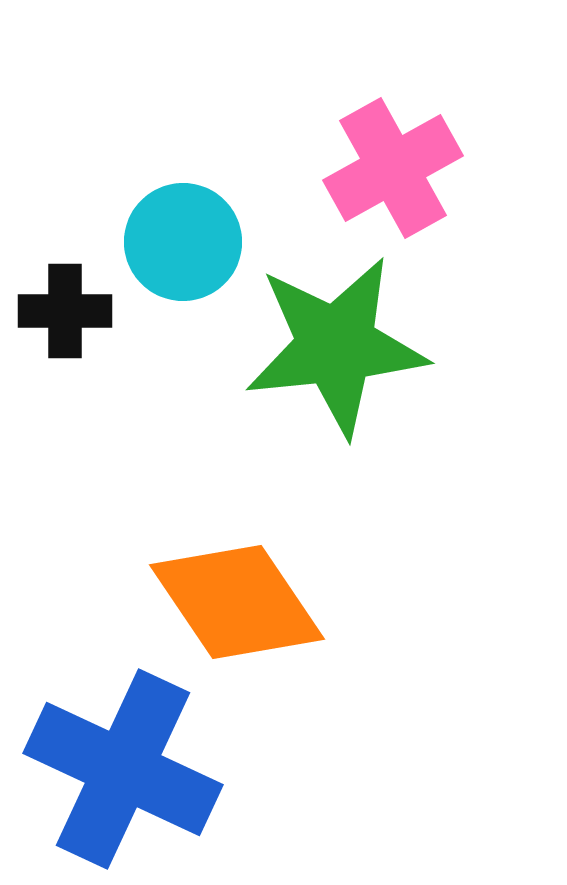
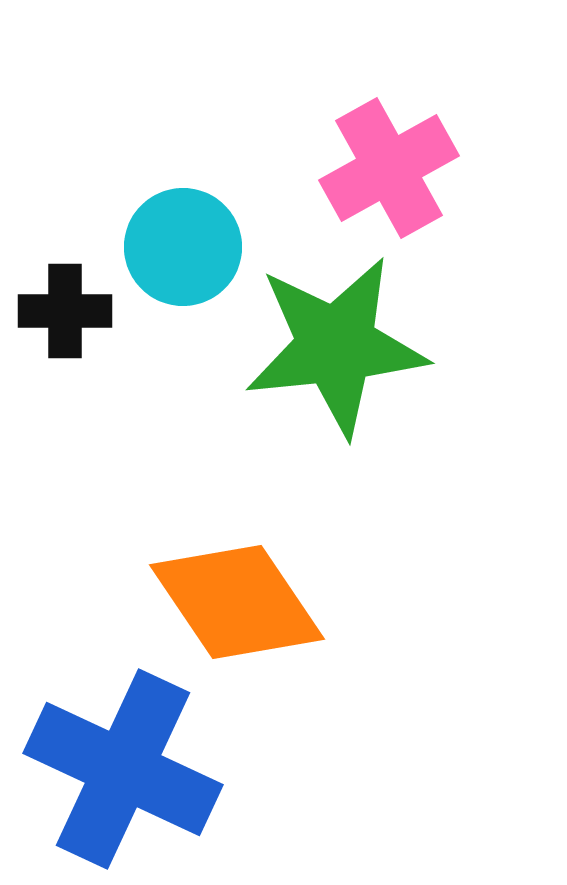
pink cross: moved 4 px left
cyan circle: moved 5 px down
